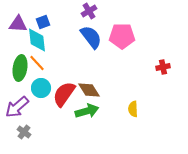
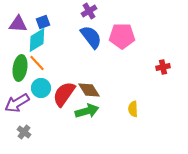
cyan diamond: rotated 65 degrees clockwise
purple arrow: moved 4 px up; rotated 10 degrees clockwise
